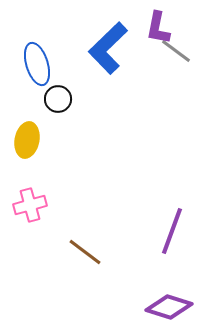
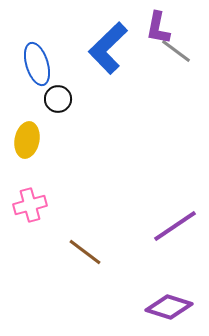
purple line: moved 3 px right, 5 px up; rotated 36 degrees clockwise
